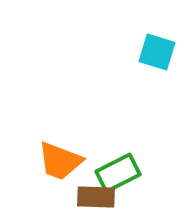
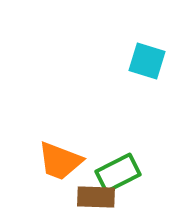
cyan square: moved 10 px left, 9 px down
